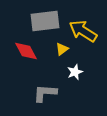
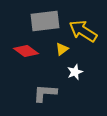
red diamond: rotated 25 degrees counterclockwise
